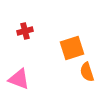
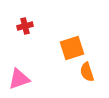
red cross: moved 5 px up
pink triangle: rotated 40 degrees counterclockwise
